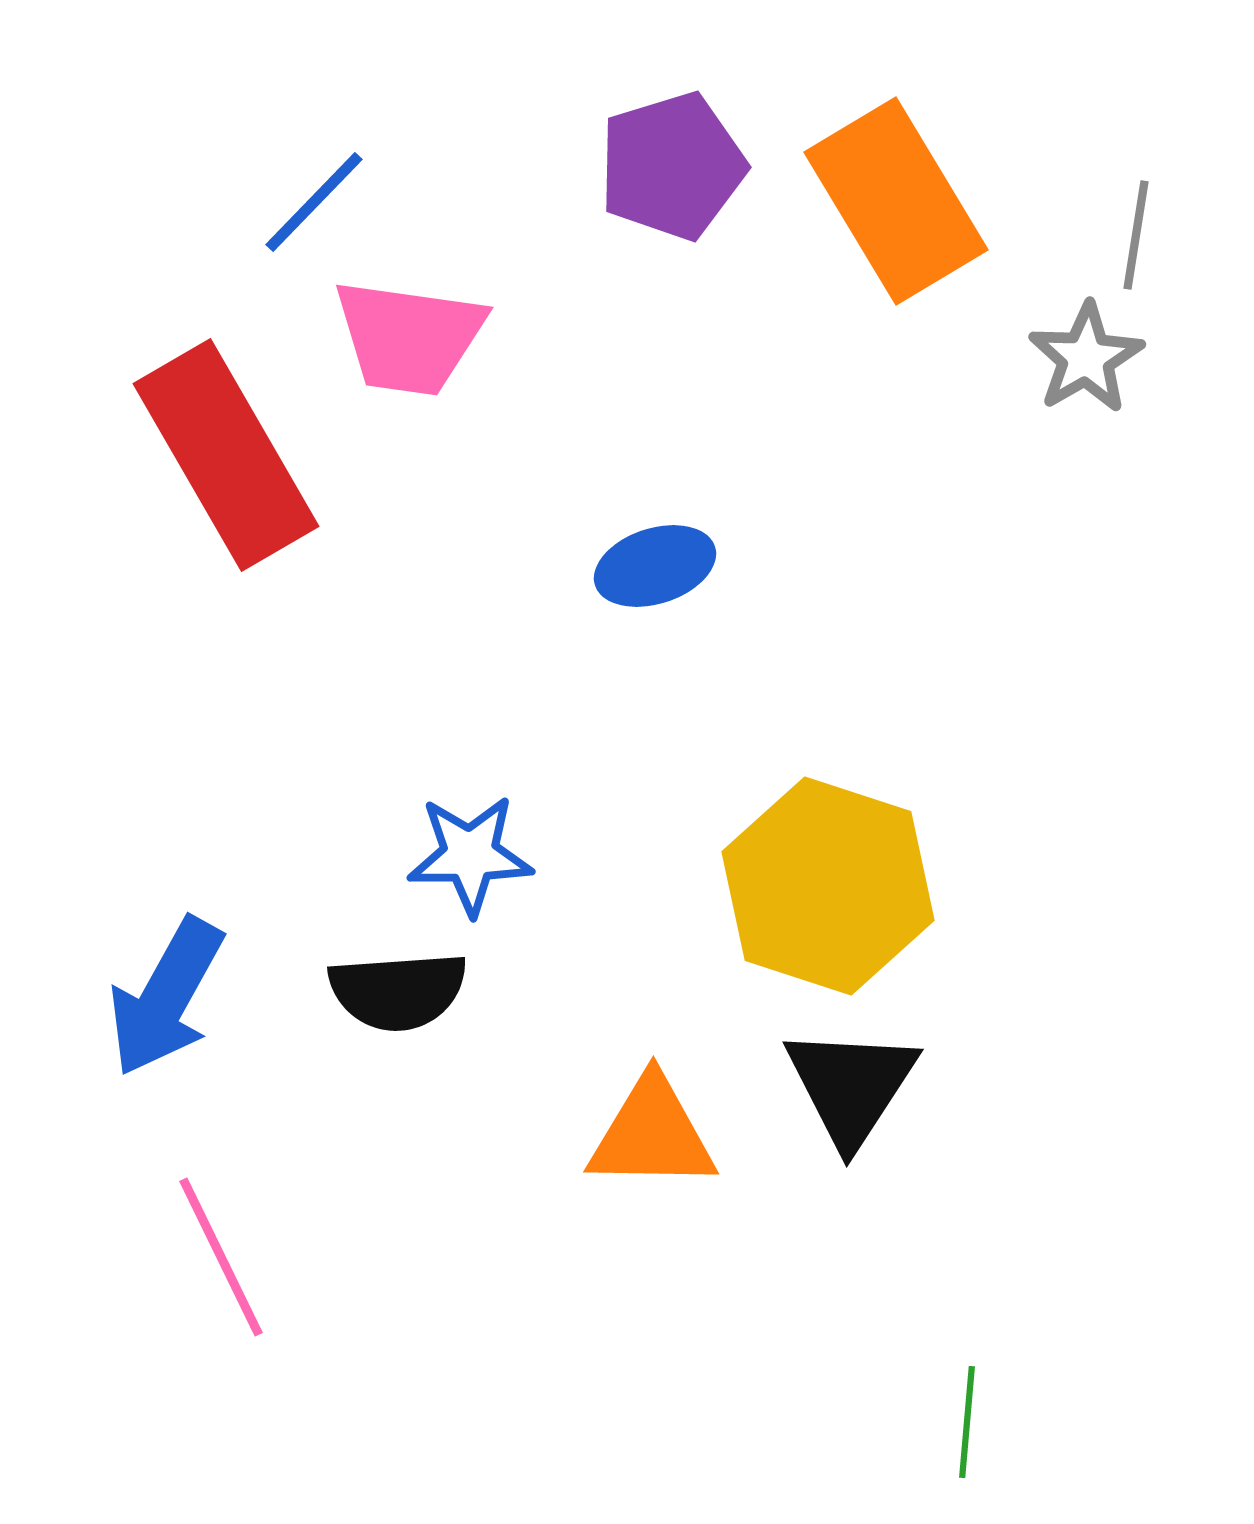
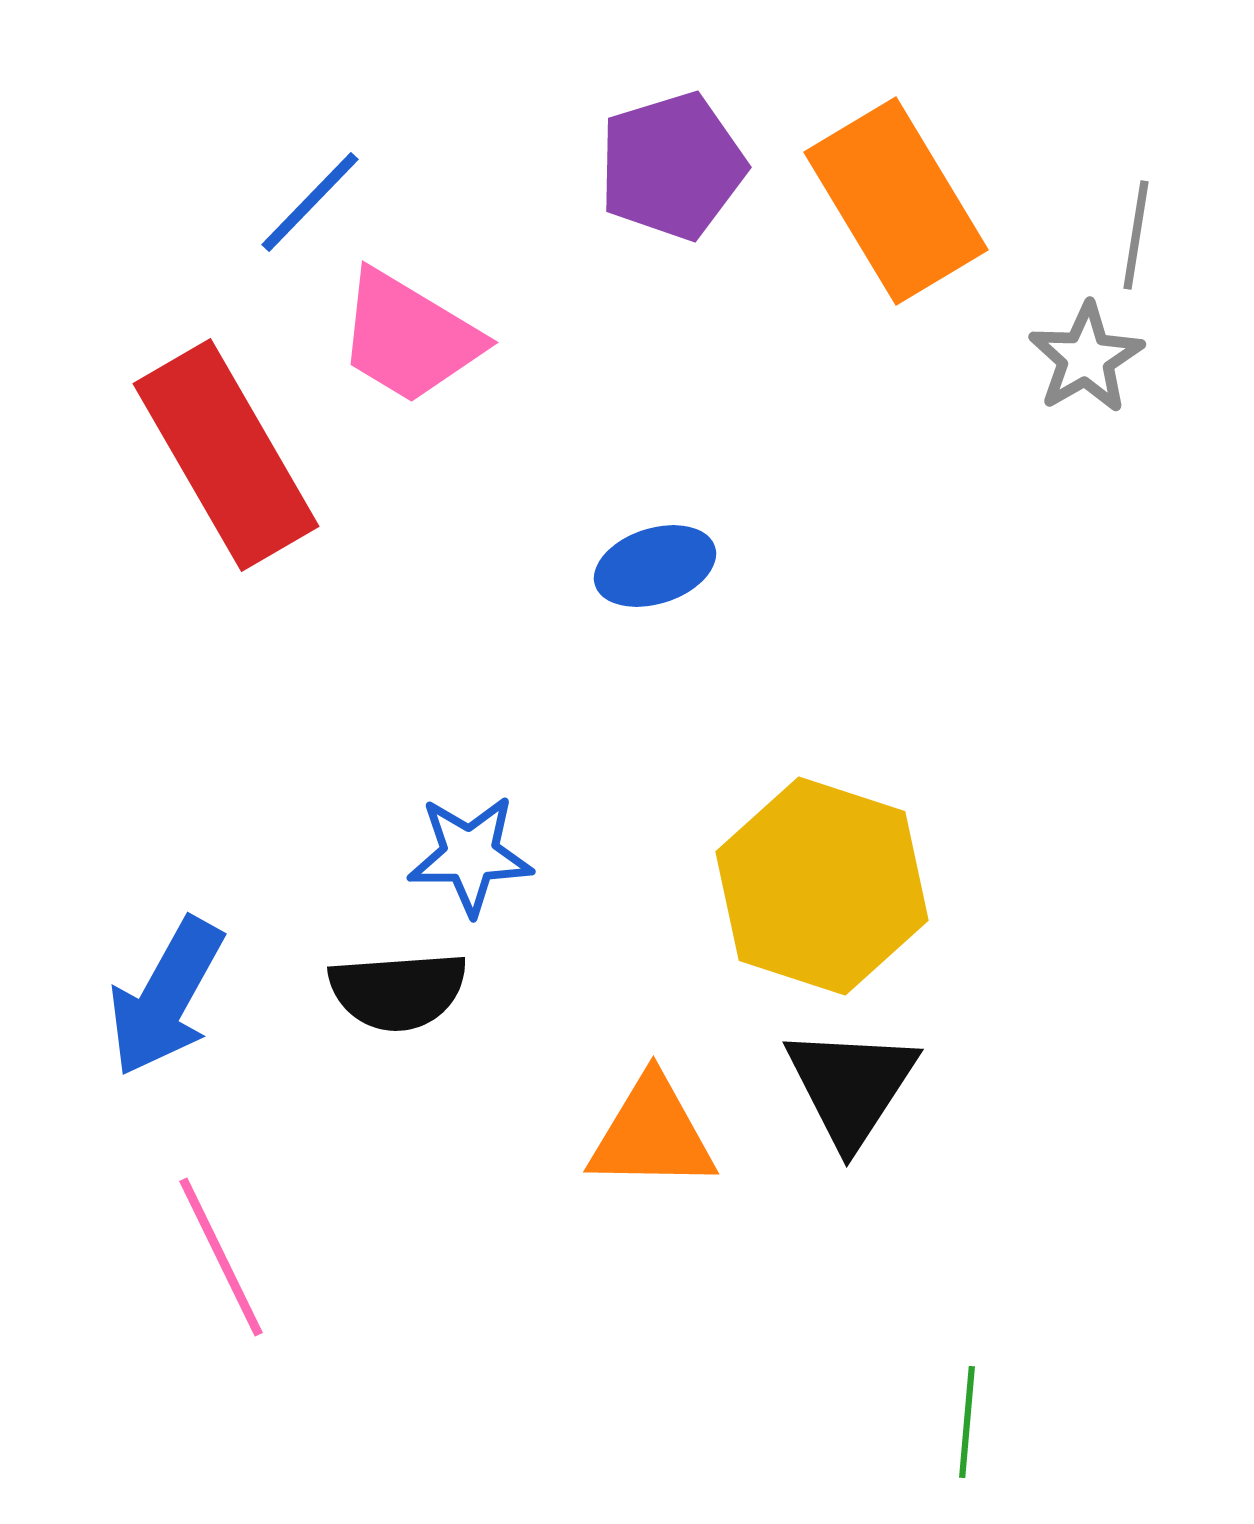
blue line: moved 4 px left
pink trapezoid: rotated 23 degrees clockwise
yellow hexagon: moved 6 px left
